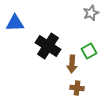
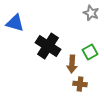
gray star: rotated 28 degrees counterclockwise
blue triangle: rotated 18 degrees clockwise
green square: moved 1 px right, 1 px down
brown cross: moved 3 px right, 4 px up
